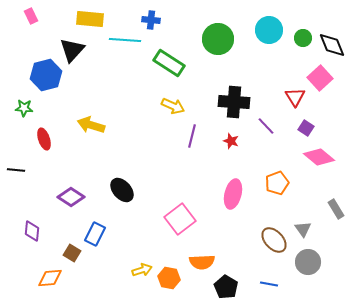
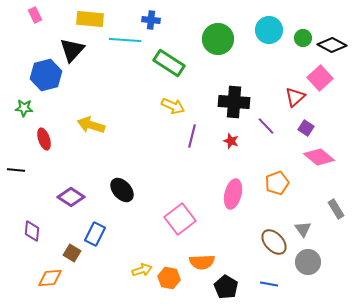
pink rectangle at (31, 16): moved 4 px right, 1 px up
black diamond at (332, 45): rotated 40 degrees counterclockwise
red triangle at (295, 97): rotated 20 degrees clockwise
brown ellipse at (274, 240): moved 2 px down
